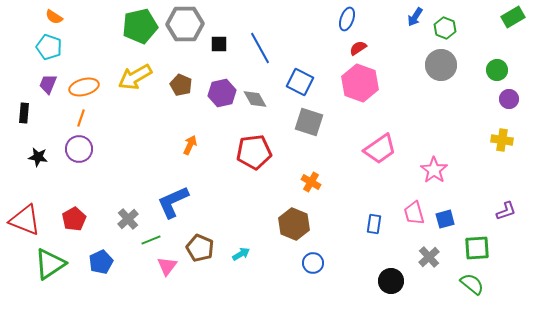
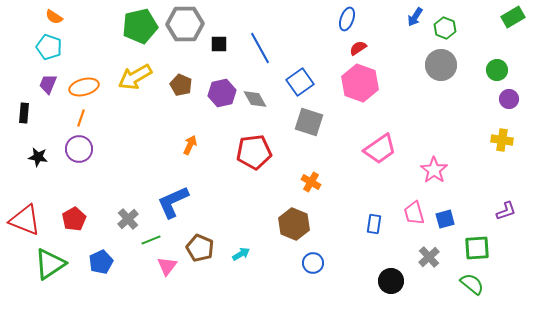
blue square at (300, 82): rotated 28 degrees clockwise
